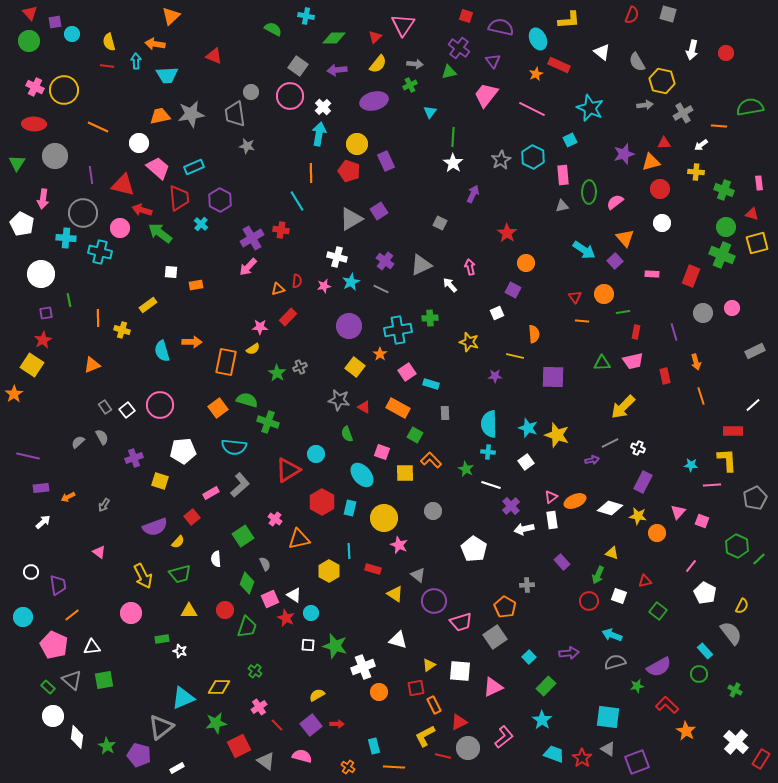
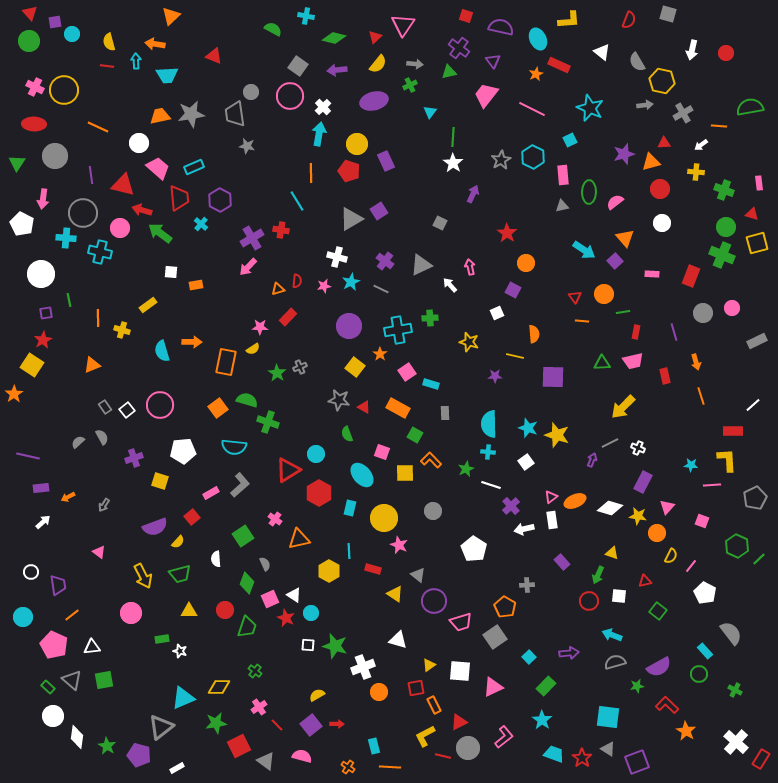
red semicircle at (632, 15): moved 3 px left, 5 px down
green diamond at (334, 38): rotated 15 degrees clockwise
gray rectangle at (755, 351): moved 2 px right, 10 px up
purple arrow at (592, 460): rotated 56 degrees counterclockwise
green star at (466, 469): rotated 21 degrees clockwise
red hexagon at (322, 502): moved 3 px left, 9 px up
pink triangle at (678, 512): moved 11 px left, 5 px up
white square at (619, 596): rotated 14 degrees counterclockwise
yellow semicircle at (742, 606): moved 71 px left, 50 px up
orange line at (394, 767): moved 4 px left
